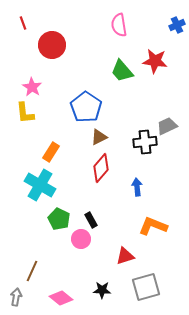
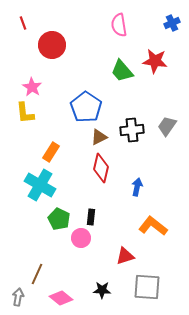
blue cross: moved 5 px left, 2 px up
gray trapezoid: rotated 30 degrees counterclockwise
black cross: moved 13 px left, 12 px up
red diamond: rotated 28 degrees counterclockwise
blue arrow: rotated 18 degrees clockwise
black rectangle: moved 3 px up; rotated 35 degrees clockwise
orange L-shape: rotated 16 degrees clockwise
pink circle: moved 1 px up
brown line: moved 5 px right, 3 px down
gray square: moved 1 px right; rotated 20 degrees clockwise
gray arrow: moved 2 px right
